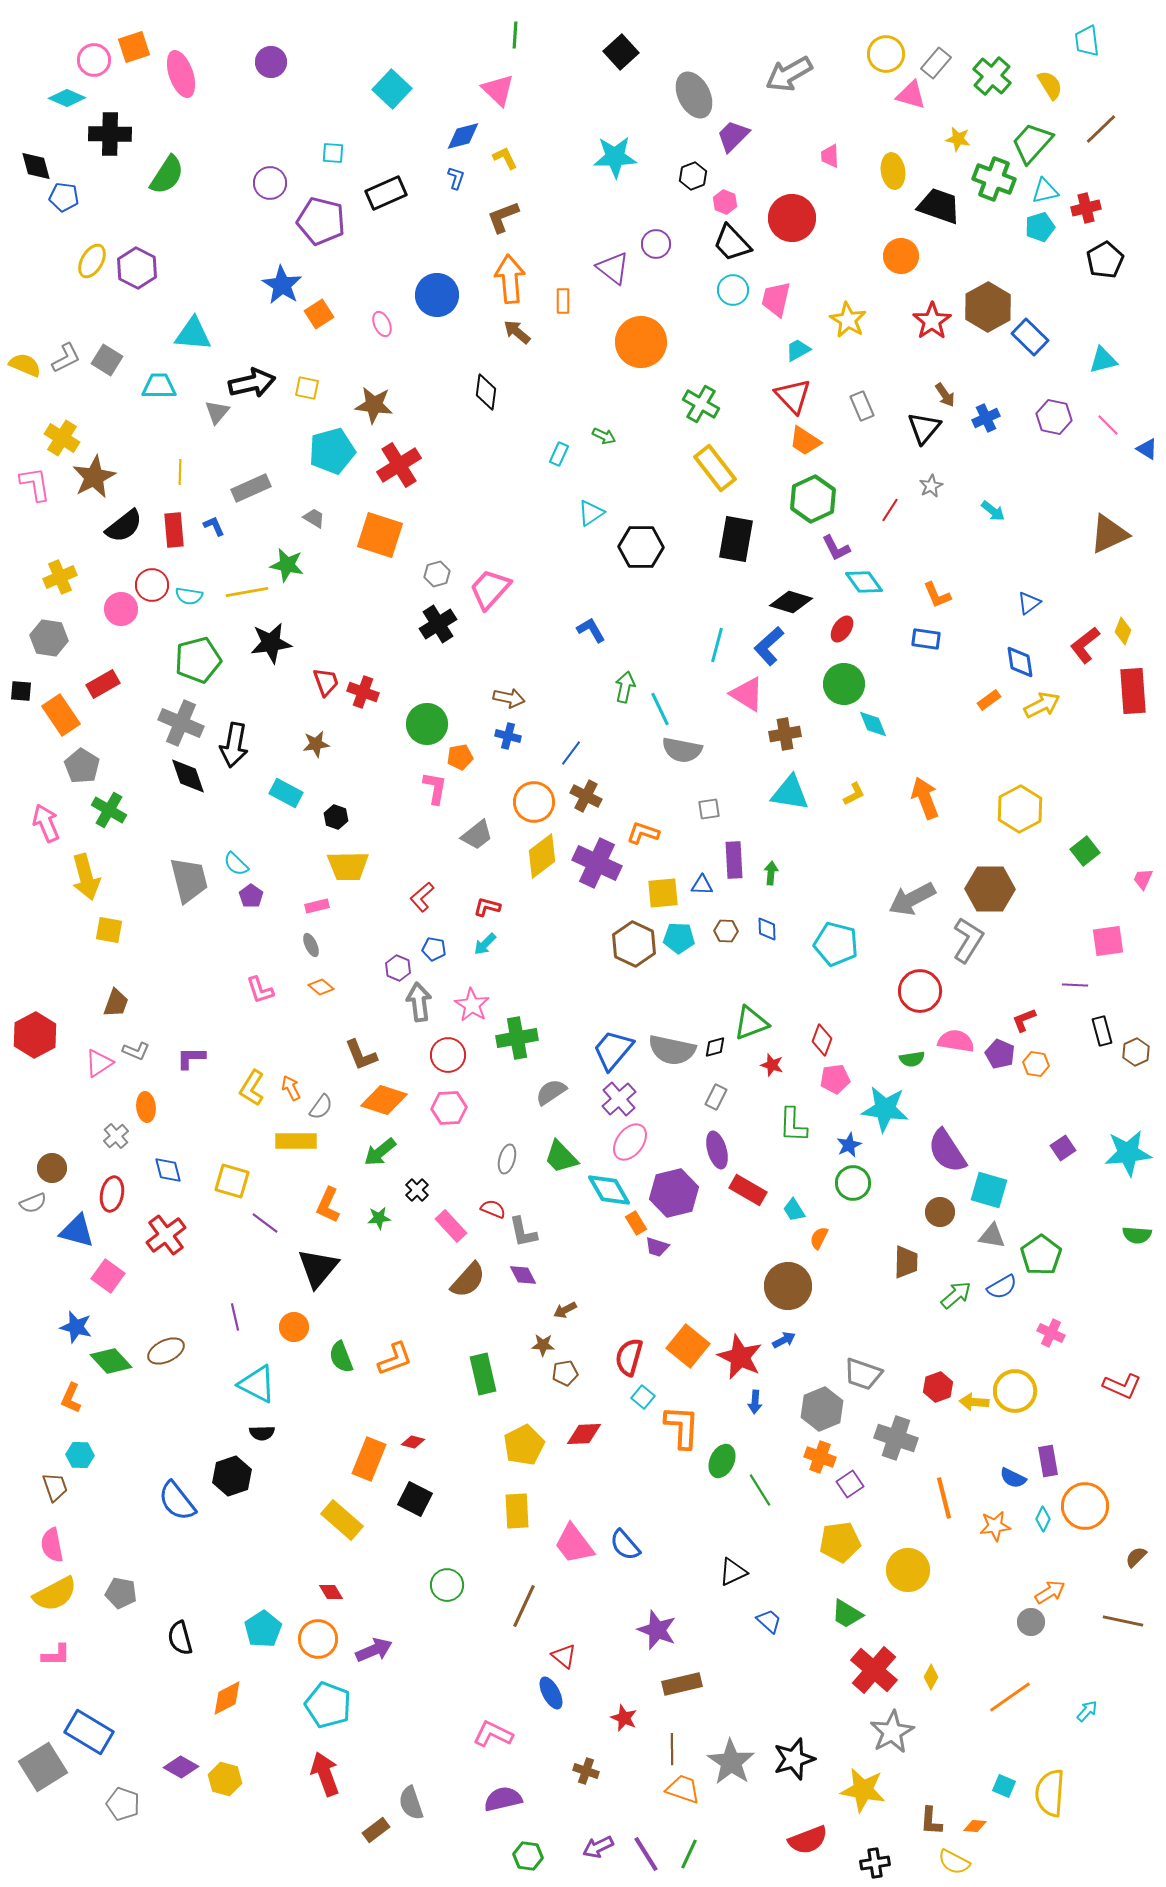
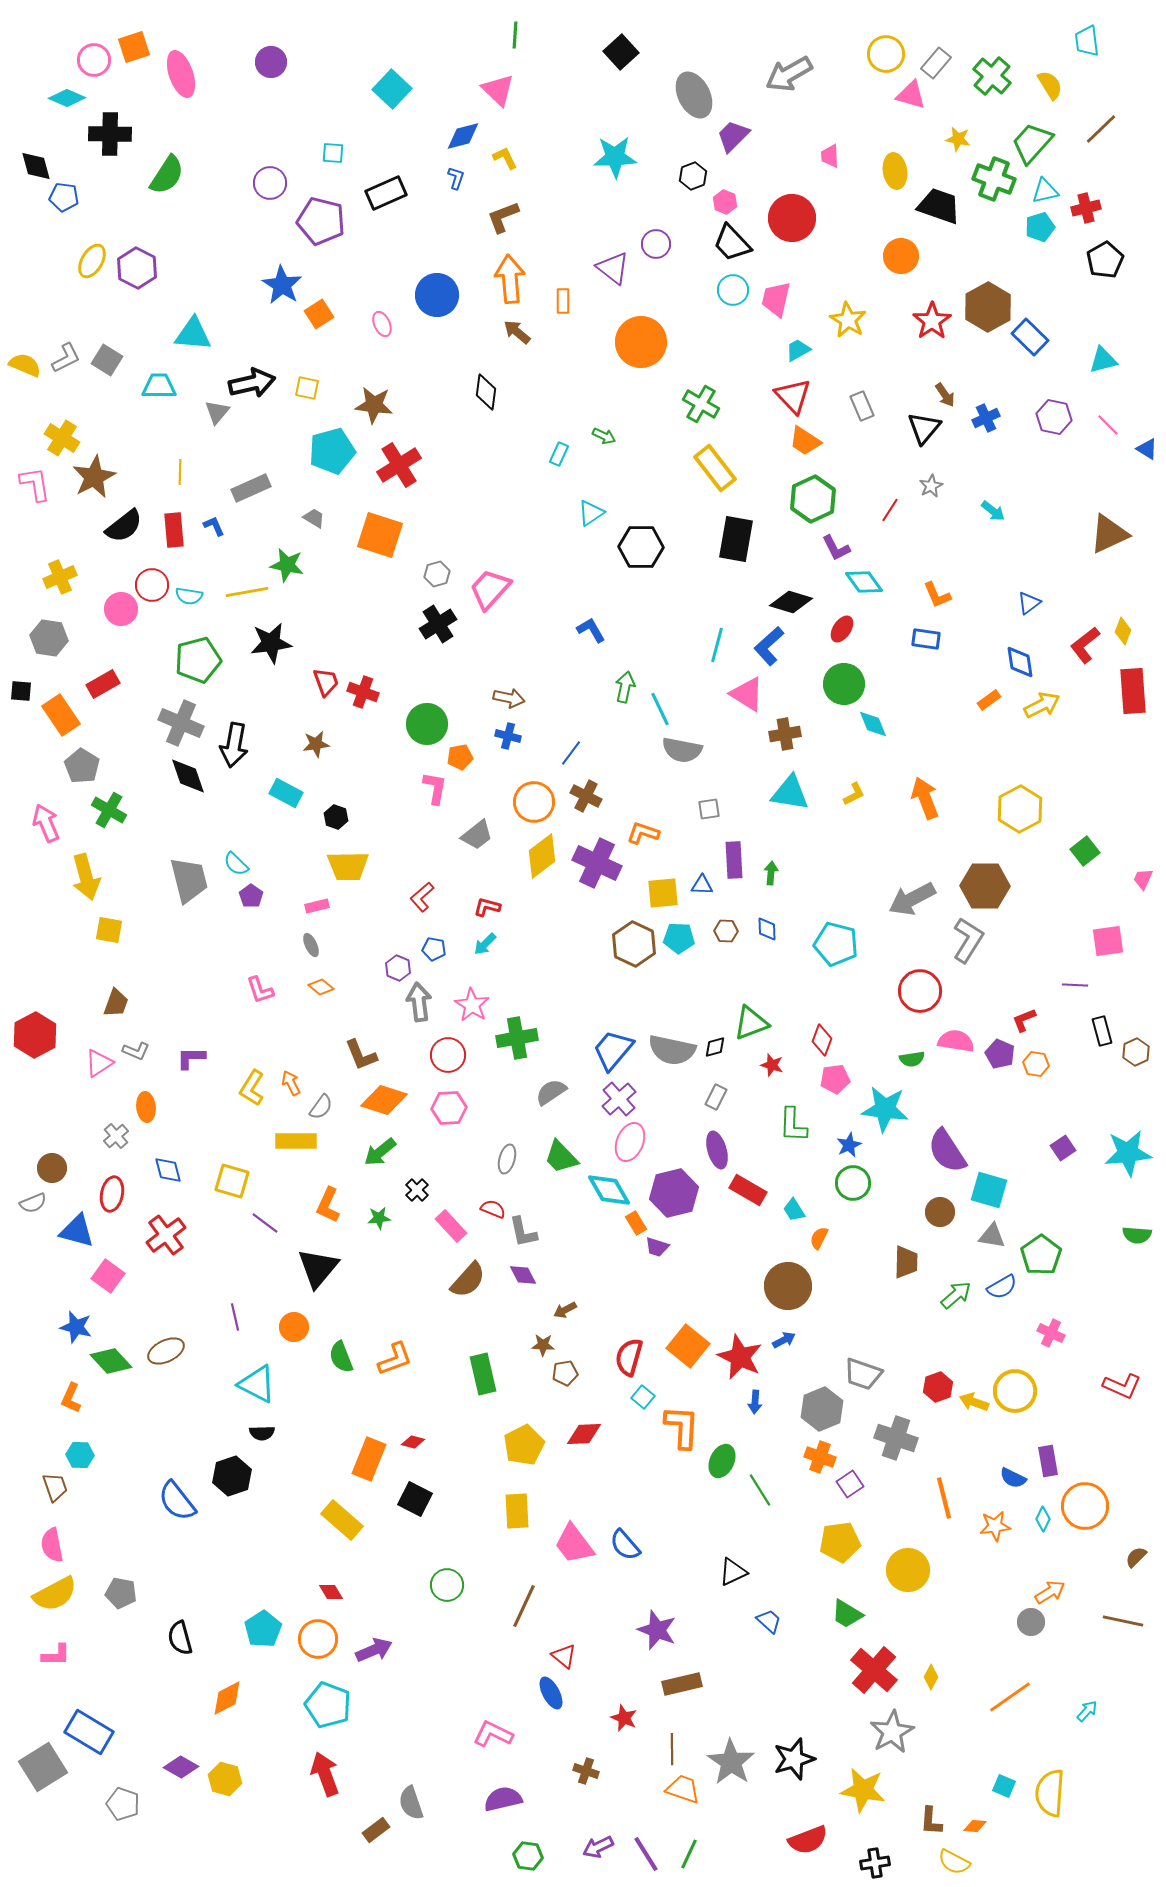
yellow ellipse at (893, 171): moved 2 px right
brown hexagon at (990, 889): moved 5 px left, 3 px up
orange arrow at (291, 1088): moved 5 px up
pink ellipse at (630, 1142): rotated 15 degrees counterclockwise
yellow arrow at (974, 1402): rotated 16 degrees clockwise
